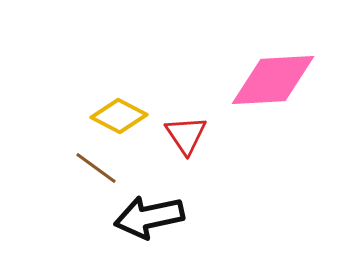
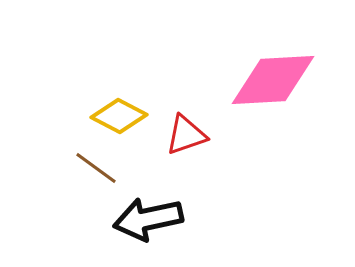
red triangle: rotated 45 degrees clockwise
black arrow: moved 1 px left, 2 px down
